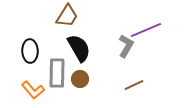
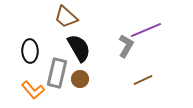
brown trapezoid: moved 1 px left, 1 px down; rotated 100 degrees clockwise
gray rectangle: rotated 12 degrees clockwise
brown line: moved 9 px right, 5 px up
